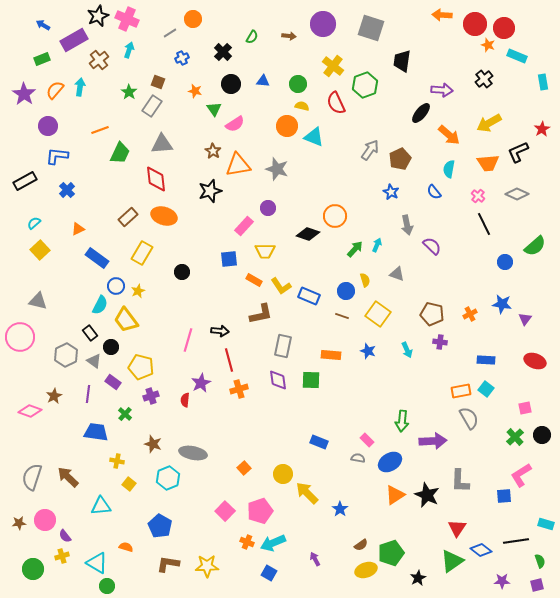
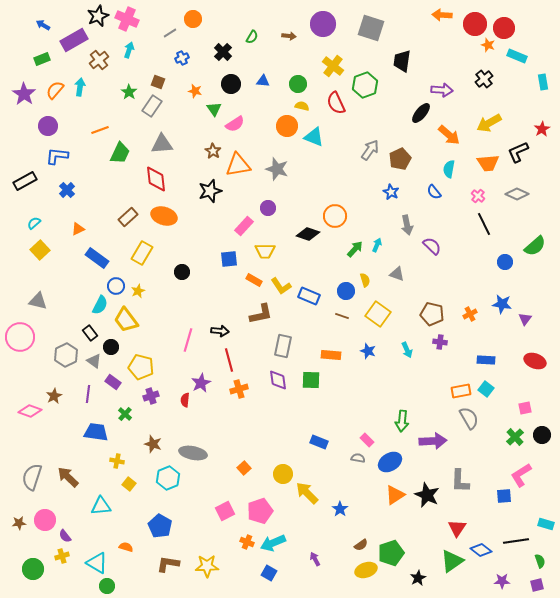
pink square at (225, 511): rotated 18 degrees clockwise
